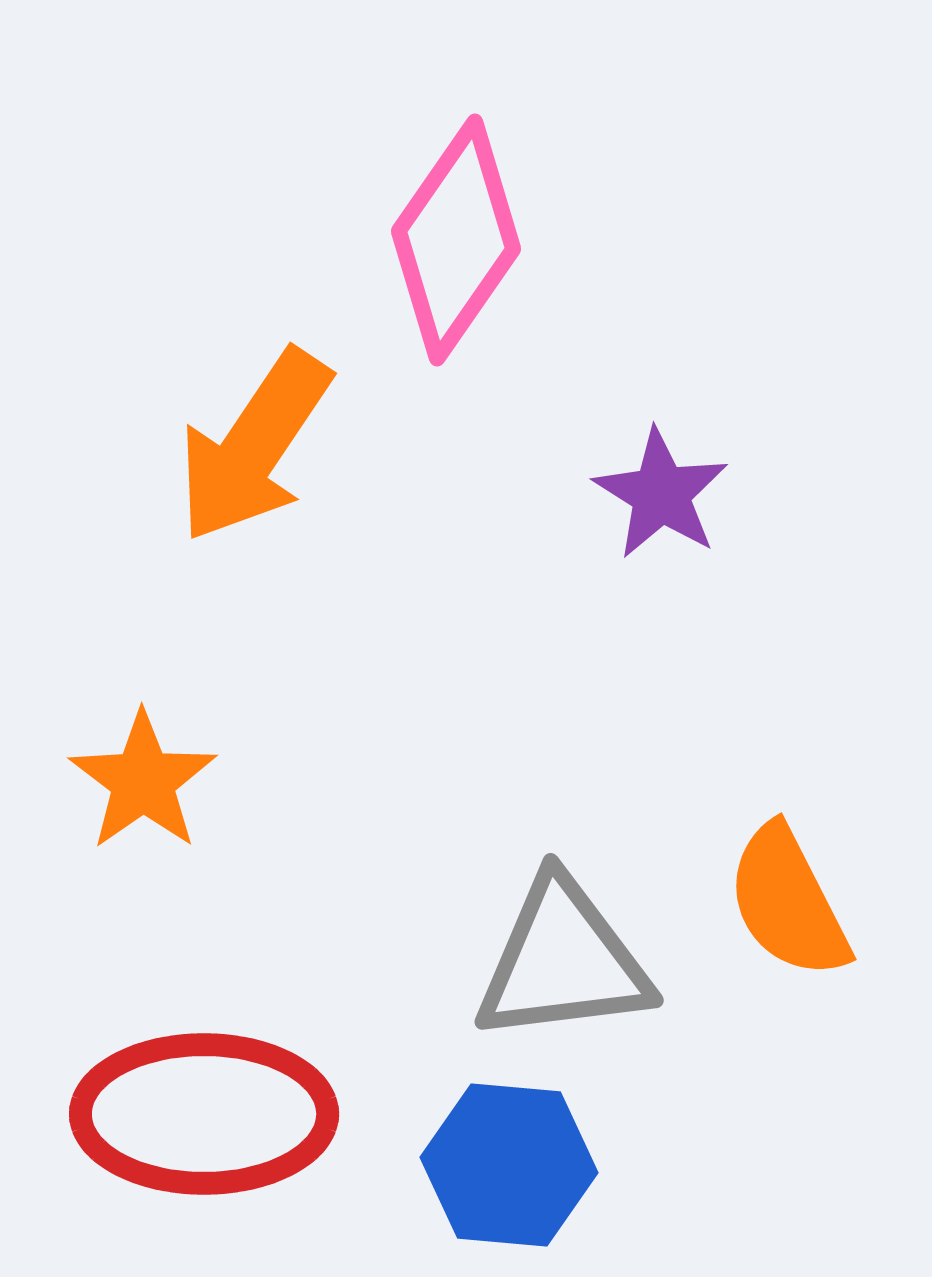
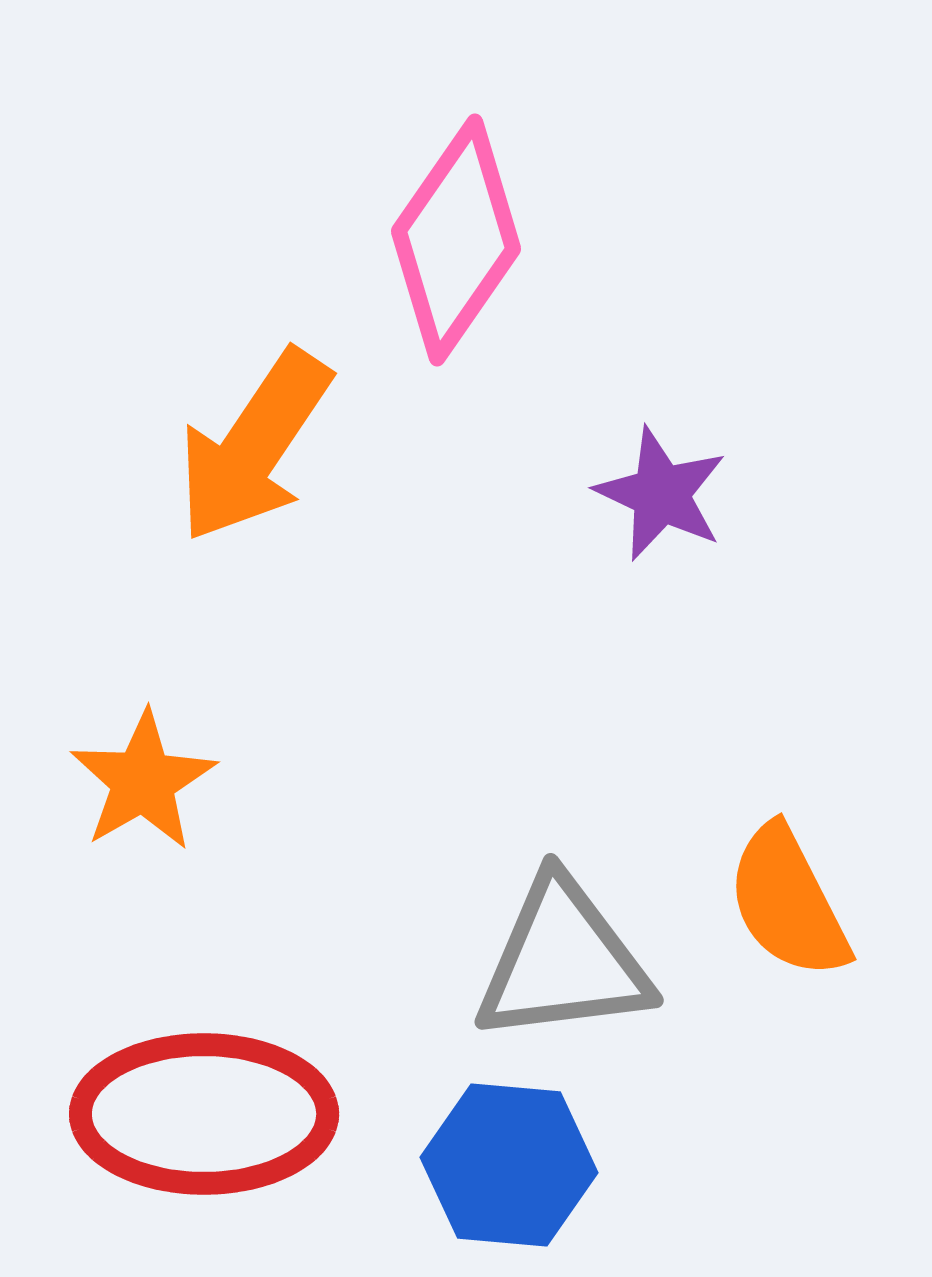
purple star: rotated 7 degrees counterclockwise
orange star: rotated 5 degrees clockwise
